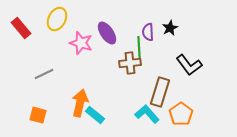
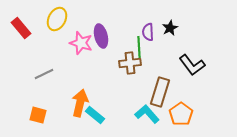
purple ellipse: moved 6 px left, 3 px down; rotated 20 degrees clockwise
black L-shape: moved 3 px right
